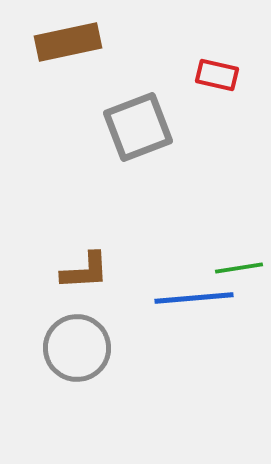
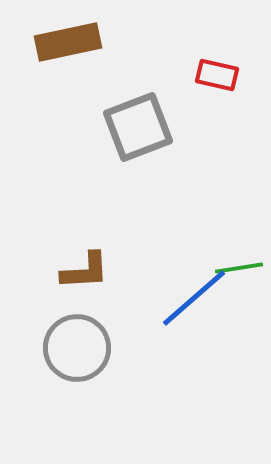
blue line: rotated 36 degrees counterclockwise
